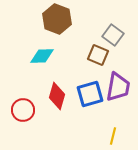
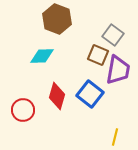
purple trapezoid: moved 17 px up
blue square: rotated 36 degrees counterclockwise
yellow line: moved 2 px right, 1 px down
